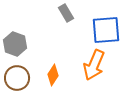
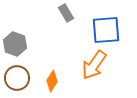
orange arrow: rotated 12 degrees clockwise
orange diamond: moved 1 px left, 6 px down
